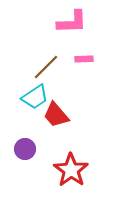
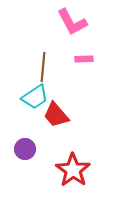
pink L-shape: rotated 64 degrees clockwise
brown line: moved 3 px left; rotated 40 degrees counterclockwise
red star: moved 2 px right
